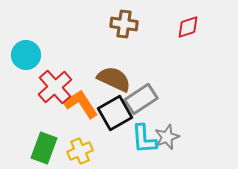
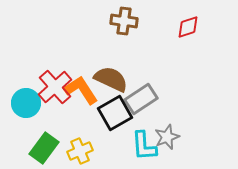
brown cross: moved 3 px up
cyan circle: moved 48 px down
brown semicircle: moved 3 px left
orange L-shape: moved 14 px up
cyan L-shape: moved 7 px down
green rectangle: rotated 16 degrees clockwise
